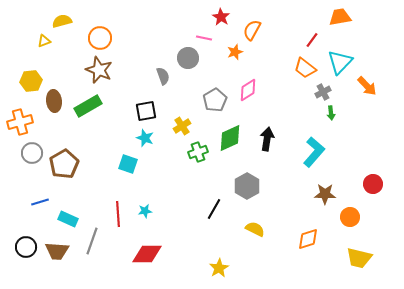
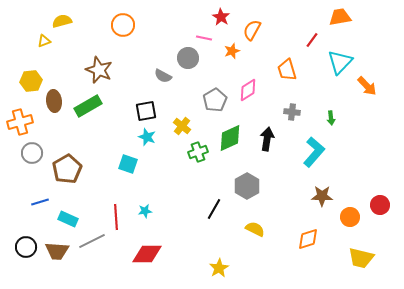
orange circle at (100, 38): moved 23 px right, 13 px up
orange star at (235, 52): moved 3 px left, 1 px up
orange trapezoid at (305, 68): moved 18 px left, 2 px down; rotated 35 degrees clockwise
gray semicircle at (163, 76): rotated 138 degrees clockwise
gray cross at (323, 92): moved 31 px left, 20 px down; rotated 35 degrees clockwise
green arrow at (331, 113): moved 5 px down
yellow cross at (182, 126): rotated 18 degrees counterclockwise
cyan star at (145, 138): moved 2 px right, 1 px up
brown pentagon at (64, 164): moved 3 px right, 5 px down
red circle at (373, 184): moved 7 px right, 21 px down
brown star at (325, 194): moved 3 px left, 2 px down
red line at (118, 214): moved 2 px left, 3 px down
gray line at (92, 241): rotated 44 degrees clockwise
yellow trapezoid at (359, 258): moved 2 px right
